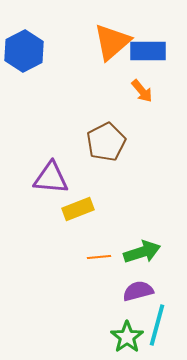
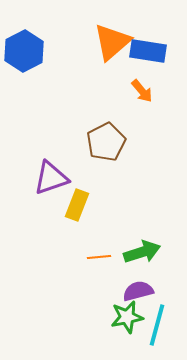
blue rectangle: rotated 9 degrees clockwise
purple triangle: rotated 24 degrees counterclockwise
yellow rectangle: moved 1 px left, 4 px up; rotated 48 degrees counterclockwise
green star: moved 20 px up; rotated 24 degrees clockwise
